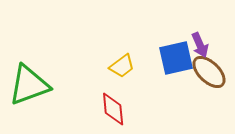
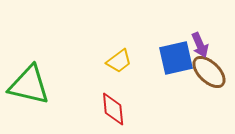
yellow trapezoid: moved 3 px left, 5 px up
green triangle: rotated 33 degrees clockwise
